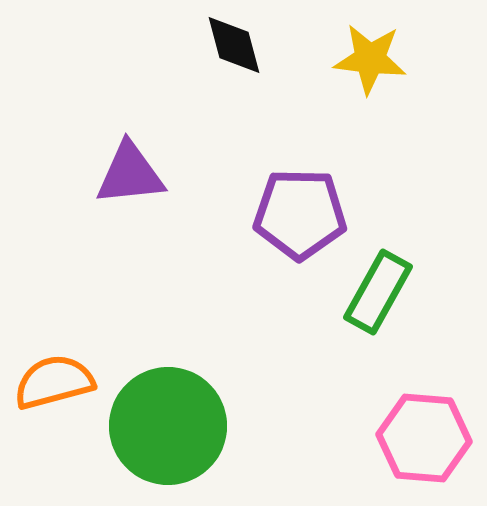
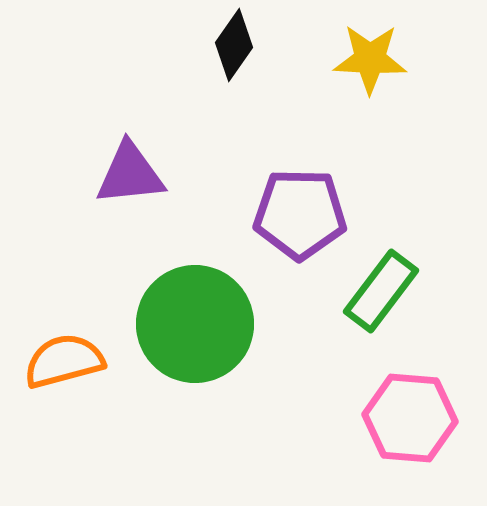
black diamond: rotated 50 degrees clockwise
yellow star: rotated 4 degrees counterclockwise
green rectangle: moved 3 px right, 1 px up; rotated 8 degrees clockwise
orange semicircle: moved 10 px right, 21 px up
green circle: moved 27 px right, 102 px up
pink hexagon: moved 14 px left, 20 px up
